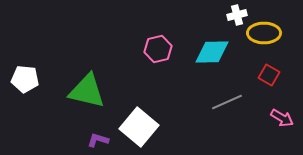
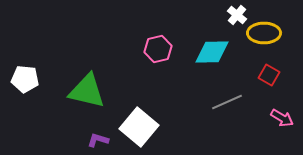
white cross: rotated 36 degrees counterclockwise
